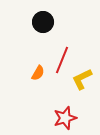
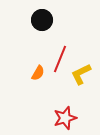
black circle: moved 1 px left, 2 px up
red line: moved 2 px left, 1 px up
yellow L-shape: moved 1 px left, 5 px up
